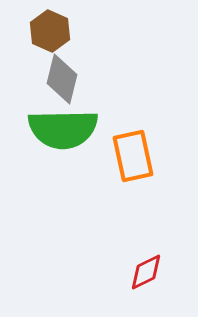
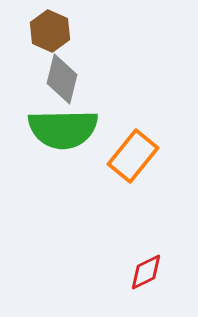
orange rectangle: rotated 51 degrees clockwise
